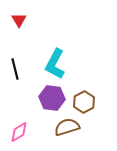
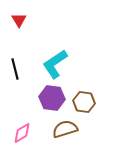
cyan L-shape: rotated 28 degrees clockwise
brown hexagon: rotated 25 degrees counterclockwise
brown semicircle: moved 2 px left, 2 px down
pink diamond: moved 3 px right, 1 px down
